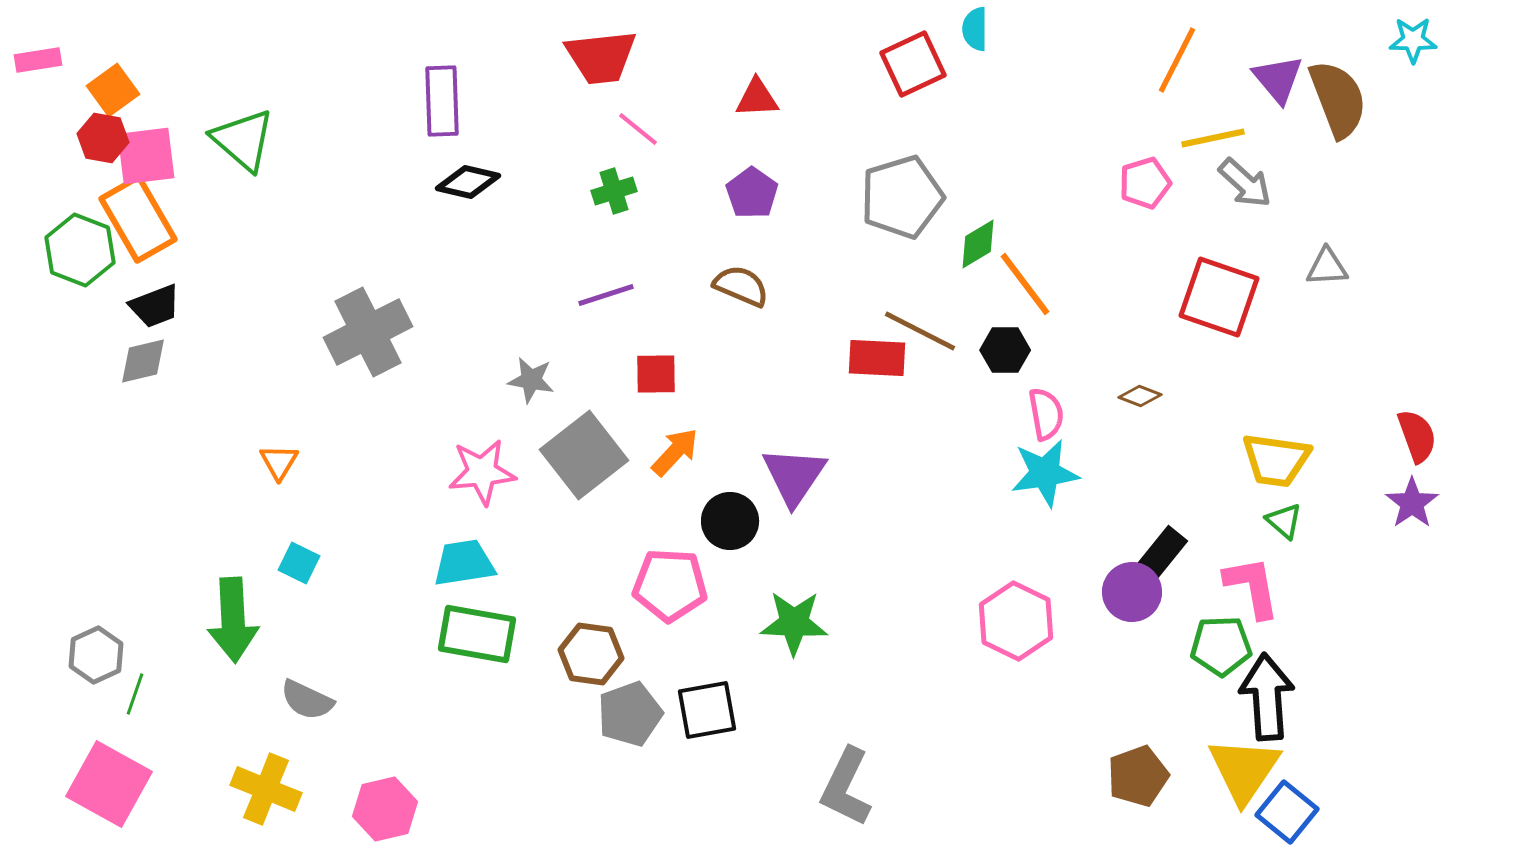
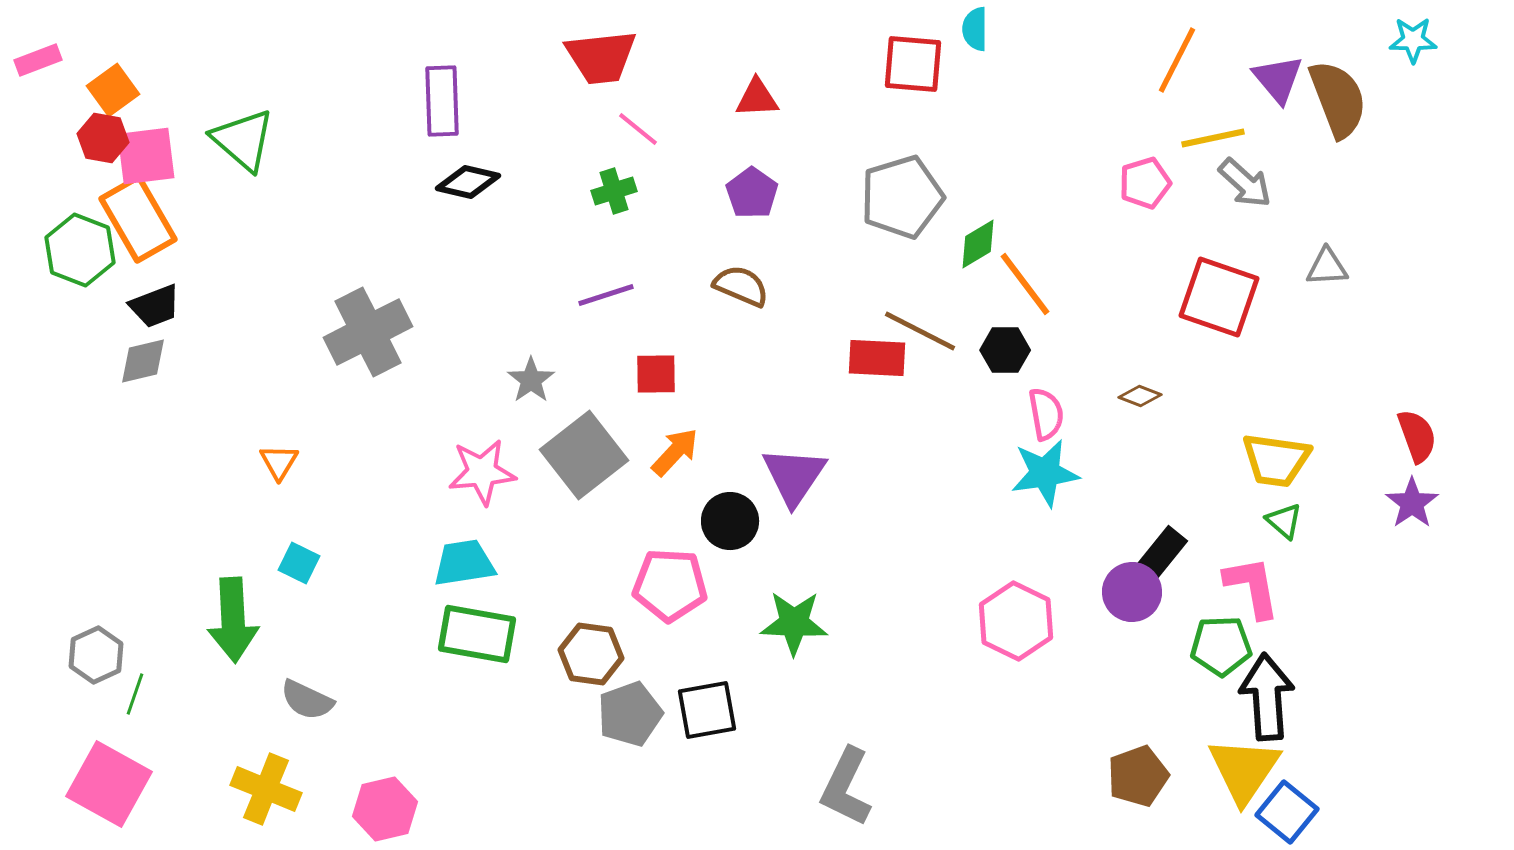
pink rectangle at (38, 60): rotated 12 degrees counterclockwise
red square at (913, 64): rotated 30 degrees clockwise
gray star at (531, 380): rotated 27 degrees clockwise
